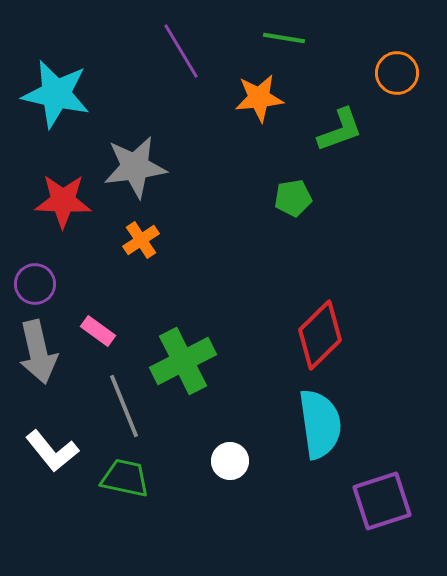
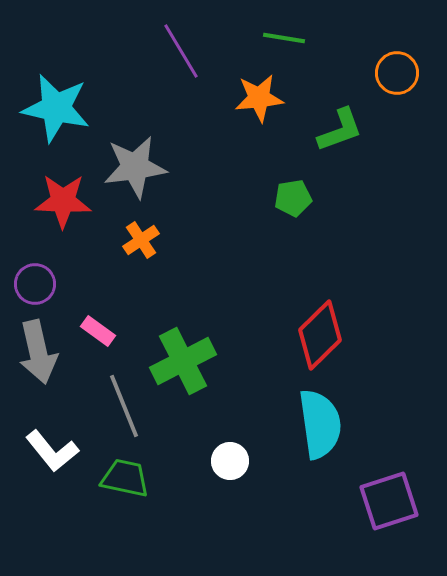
cyan star: moved 14 px down
purple square: moved 7 px right
